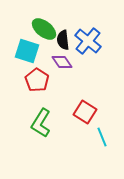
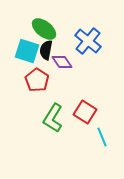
black semicircle: moved 17 px left, 10 px down; rotated 18 degrees clockwise
green L-shape: moved 12 px right, 5 px up
